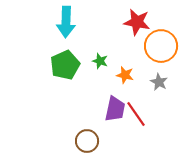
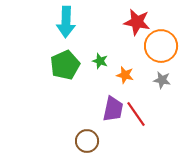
gray star: moved 3 px right, 2 px up; rotated 18 degrees counterclockwise
purple trapezoid: moved 2 px left
